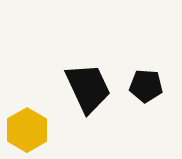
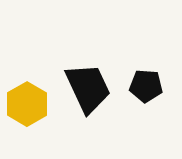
yellow hexagon: moved 26 px up
